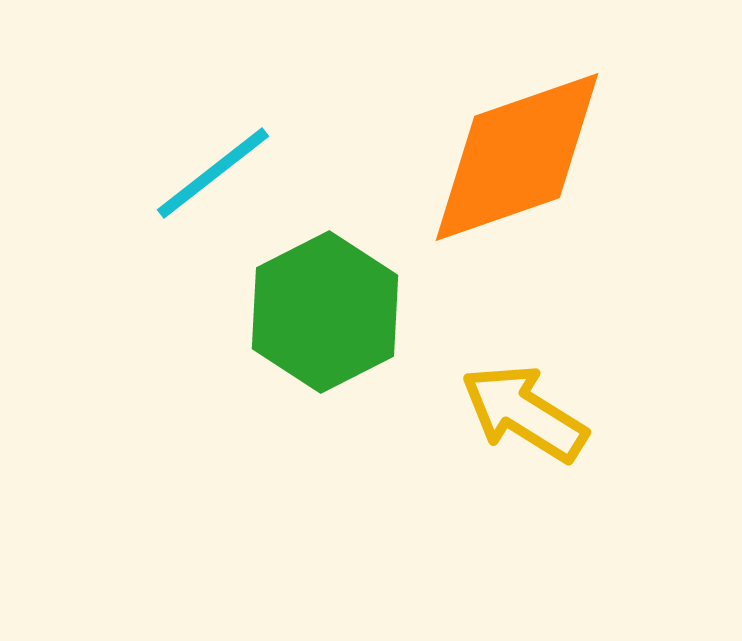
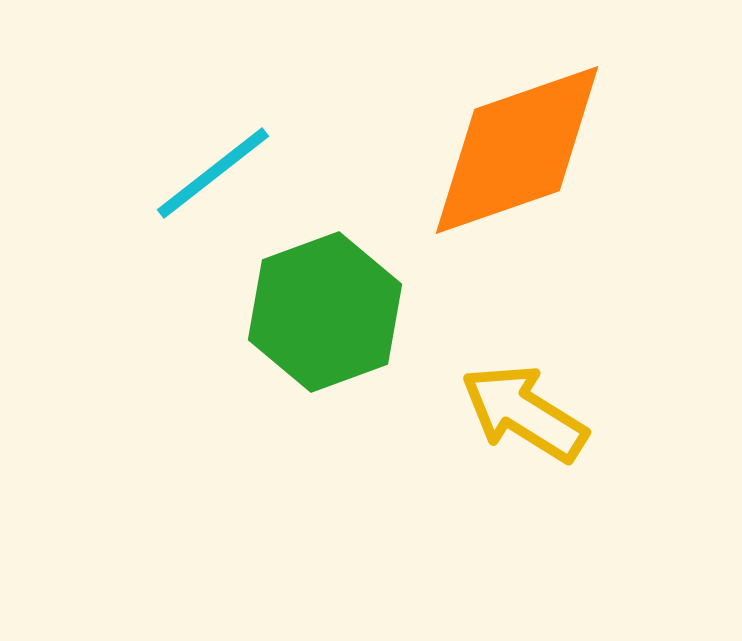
orange diamond: moved 7 px up
green hexagon: rotated 7 degrees clockwise
